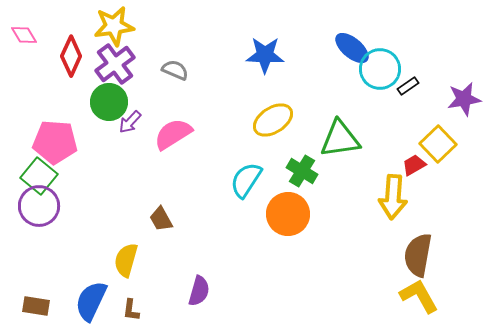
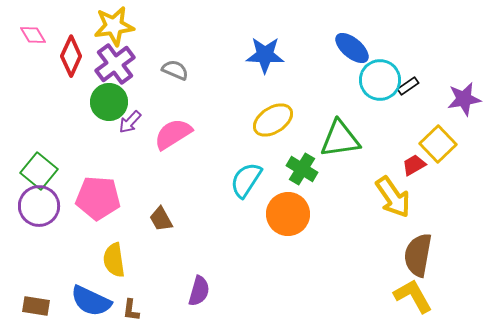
pink diamond: moved 9 px right
cyan circle: moved 11 px down
pink pentagon: moved 43 px right, 56 px down
green cross: moved 2 px up
green square: moved 5 px up
yellow arrow: rotated 39 degrees counterclockwise
yellow semicircle: moved 12 px left; rotated 24 degrees counterclockwise
yellow L-shape: moved 6 px left
blue semicircle: rotated 90 degrees counterclockwise
